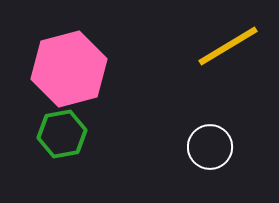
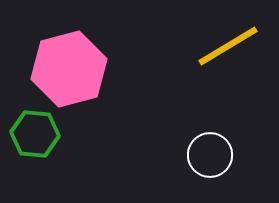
green hexagon: moved 27 px left; rotated 15 degrees clockwise
white circle: moved 8 px down
